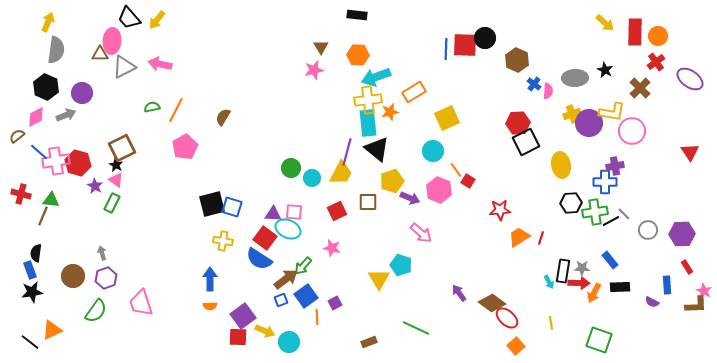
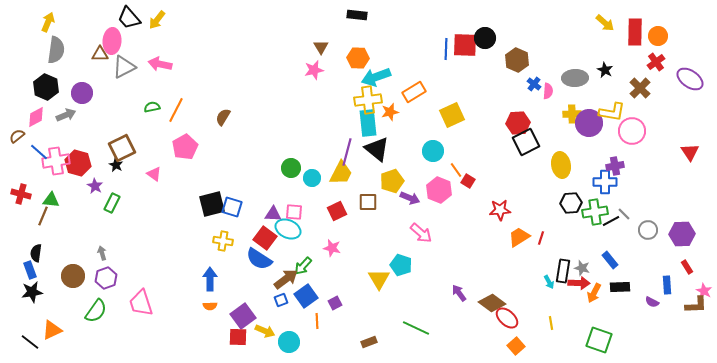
orange hexagon at (358, 55): moved 3 px down
yellow cross at (572, 114): rotated 18 degrees clockwise
yellow square at (447, 118): moved 5 px right, 3 px up
pink triangle at (116, 180): moved 38 px right, 6 px up
gray star at (582, 268): rotated 14 degrees clockwise
orange line at (317, 317): moved 4 px down
